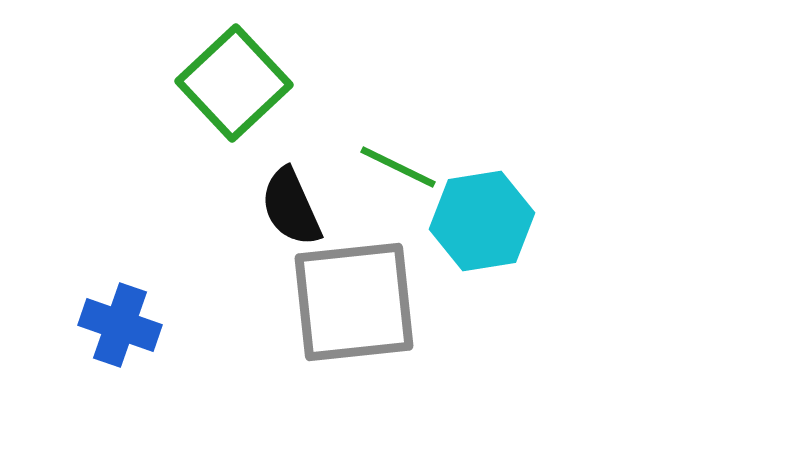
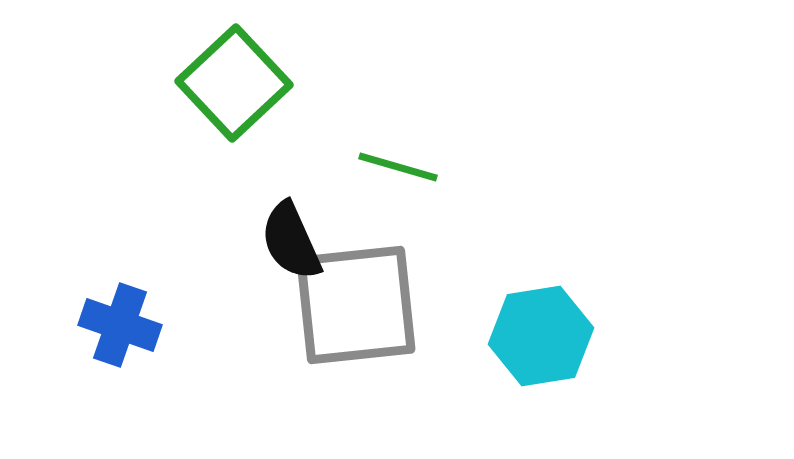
green line: rotated 10 degrees counterclockwise
black semicircle: moved 34 px down
cyan hexagon: moved 59 px right, 115 px down
gray square: moved 2 px right, 3 px down
